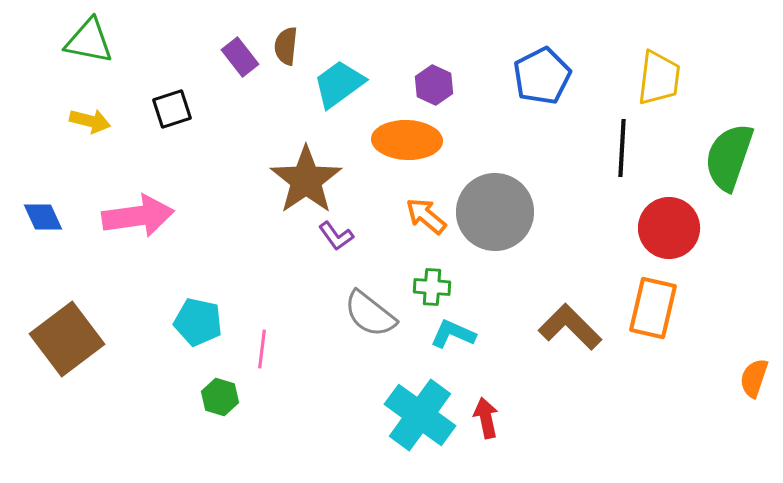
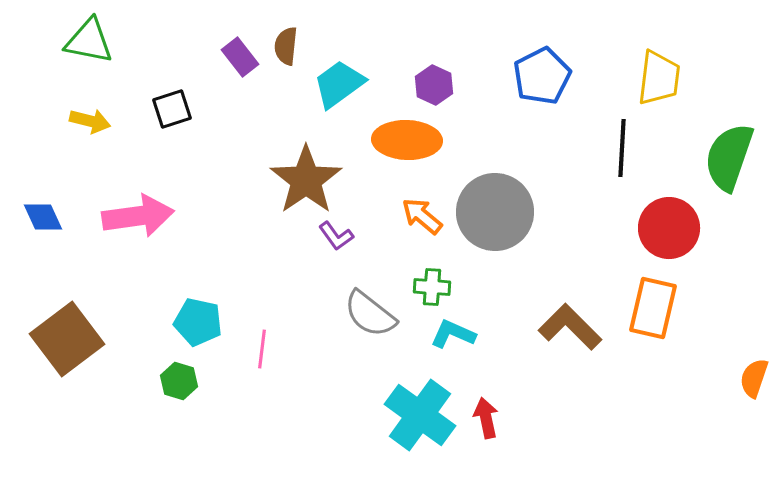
orange arrow: moved 4 px left
green hexagon: moved 41 px left, 16 px up
